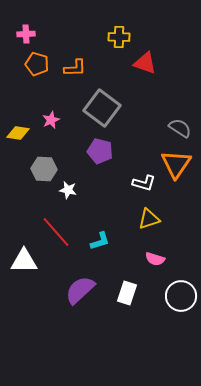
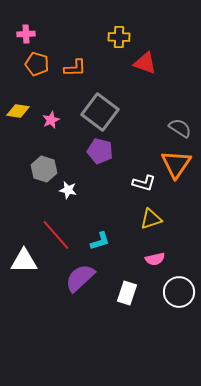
gray square: moved 2 px left, 4 px down
yellow diamond: moved 22 px up
gray hexagon: rotated 15 degrees clockwise
yellow triangle: moved 2 px right
red line: moved 3 px down
pink semicircle: rotated 30 degrees counterclockwise
purple semicircle: moved 12 px up
white circle: moved 2 px left, 4 px up
